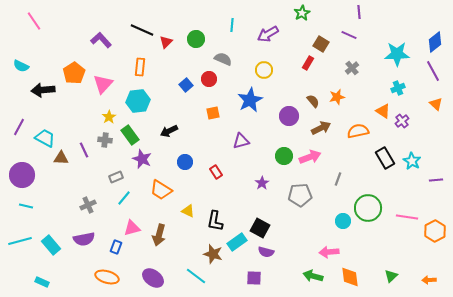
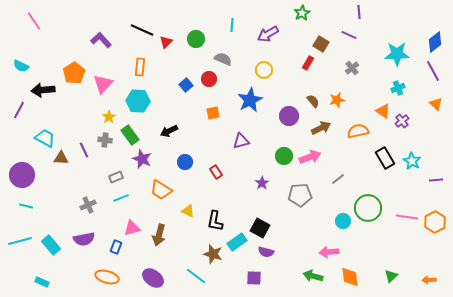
orange star at (337, 97): moved 3 px down
cyan hexagon at (138, 101): rotated 10 degrees clockwise
purple line at (19, 127): moved 17 px up
gray line at (338, 179): rotated 32 degrees clockwise
cyan line at (124, 198): moved 3 px left; rotated 28 degrees clockwise
orange hexagon at (435, 231): moved 9 px up
